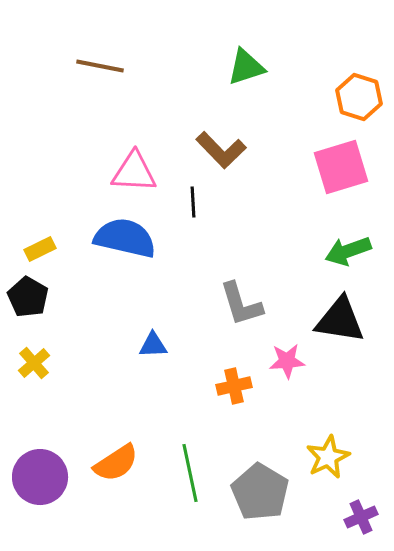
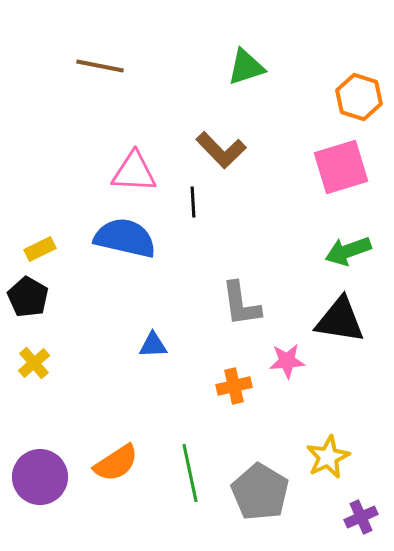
gray L-shape: rotated 9 degrees clockwise
